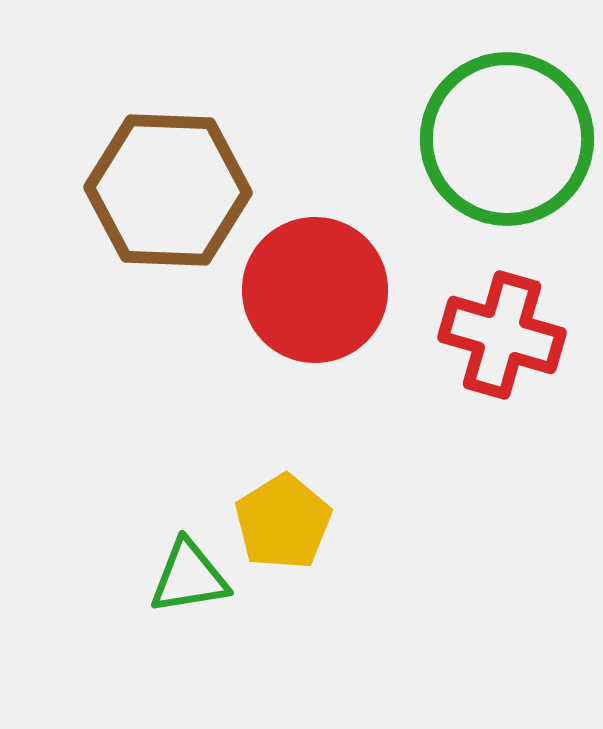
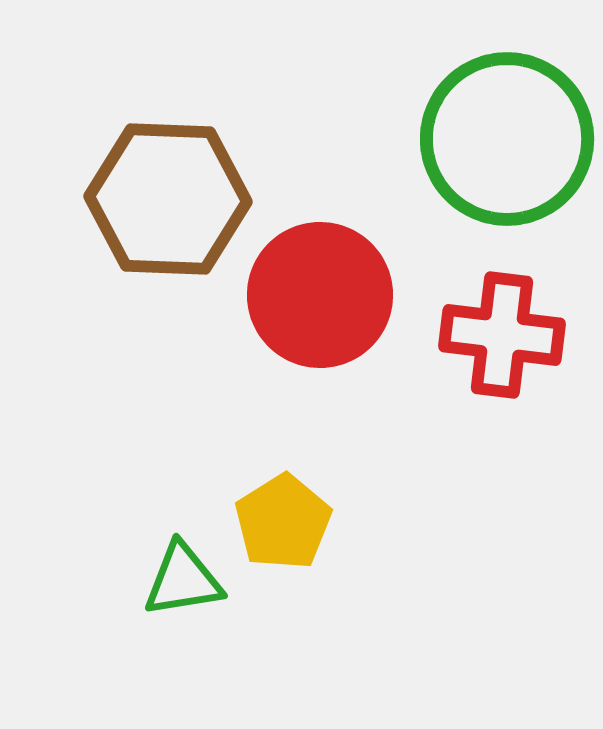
brown hexagon: moved 9 px down
red circle: moved 5 px right, 5 px down
red cross: rotated 9 degrees counterclockwise
green triangle: moved 6 px left, 3 px down
